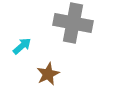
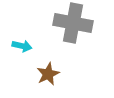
cyan arrow: rotated 54 degrees clockwise
